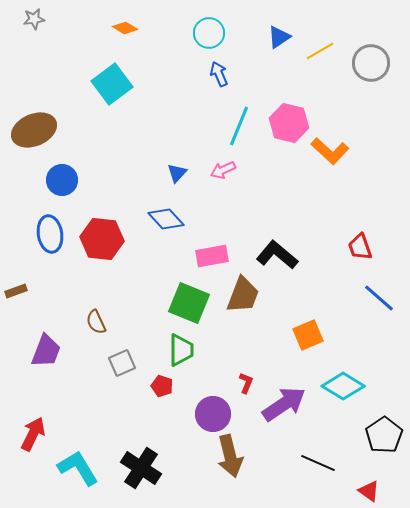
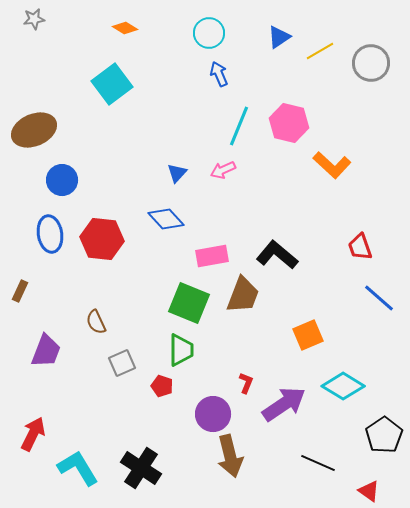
orange L-shape at (330, 151): moved 2 px right, 14 px down
brown rectangle at (16, 291): moved 4 px right; rotated 45 degrees counterclockwise
